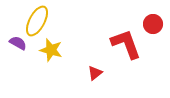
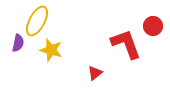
red circle: moved 2 px down
purple semicircle: rotated 72 degrees clockwise
